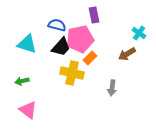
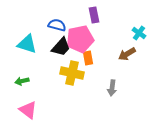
orange rectangle: moved 2 px left; rotated 56 degrees counterclockwise
